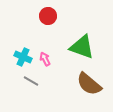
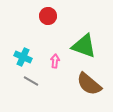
green triangle: moved 2 px right, 1 px up
pink arrow: moved 10 px right, 2 px down; rotated 32 degrees clockwise
